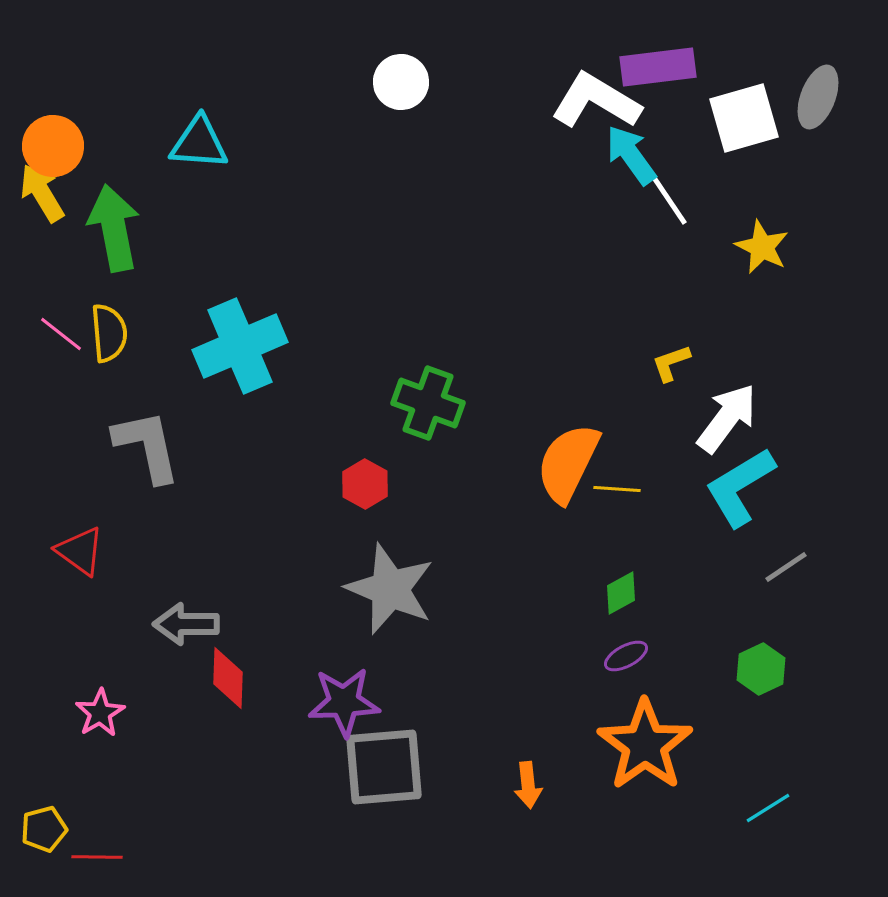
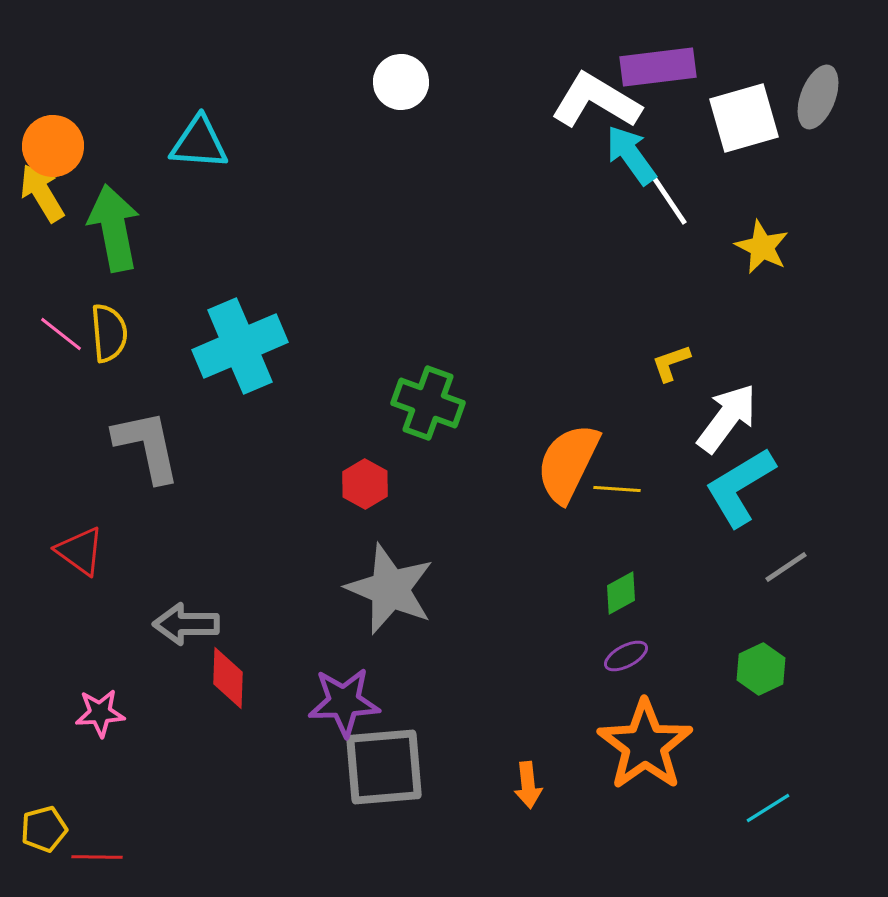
pink star: rotated 27 degrees clockwise
